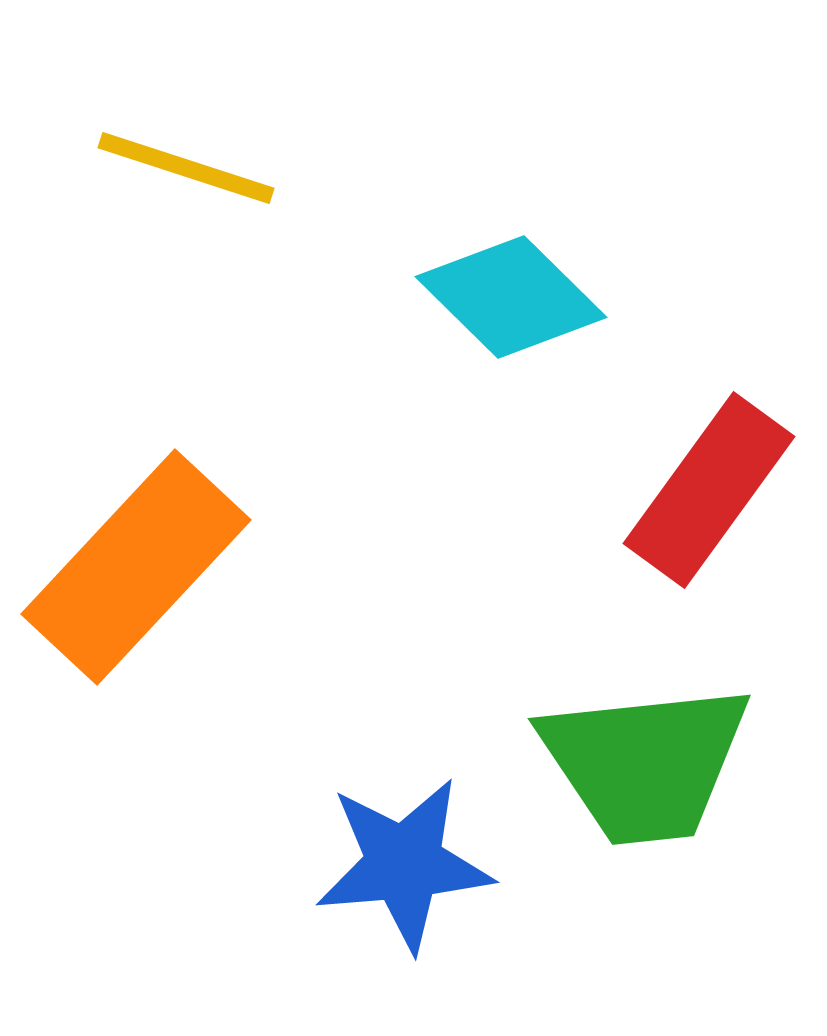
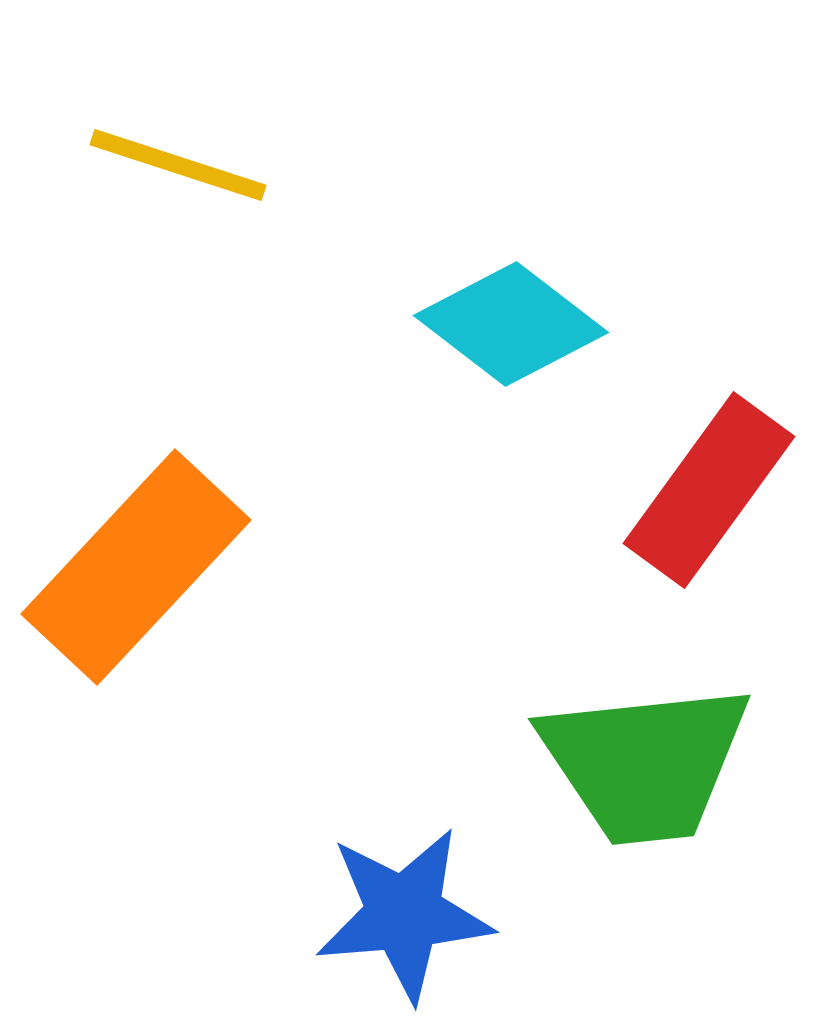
yellow line: moved 8 px left, 3 px up
cyan diamond: moved 27 px down; rotated 7 degrees counterclockwise
blue star: moved 50 px down
